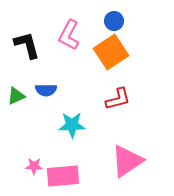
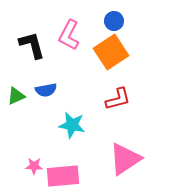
black L-shape: moved 5 px right
blue semicircle: rotated 10 degrees counterclockwise
cyan star: rotated 12 degrees clockwise
pink triangle: moved 2 px left, 2 px up
